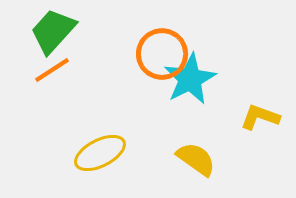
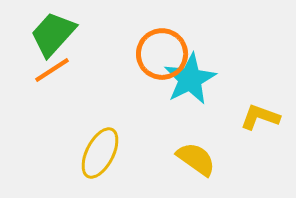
green trapezoid: moved 3 px down
yellow ellipse: rotated 36 degrees counterclockwise
